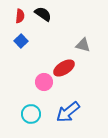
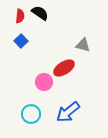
black semicircle: moved 3 px left, 1 px up
